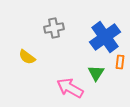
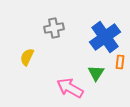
yellow semicircle: rotated 78 degrees clockwise
